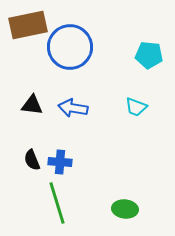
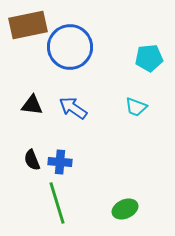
cyan pentagon: moved 3 px down; rotated 12 degrees counterclockwise
blue arrow: rotated 24 degrees clockwise
green ellipse: rotated 30 degrees counterclockwise
